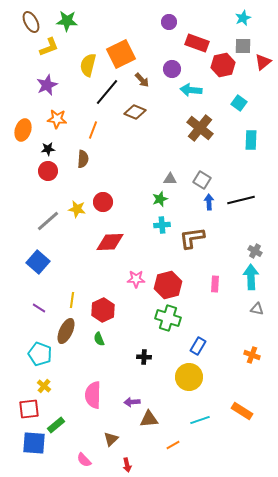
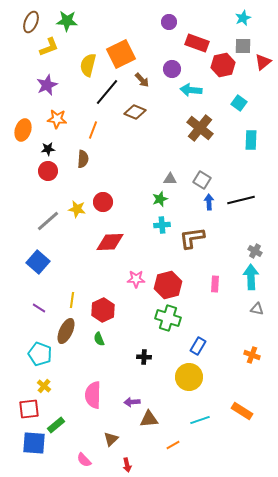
brown ellipse at (31, 22): rotated 50 degrees clockwise
